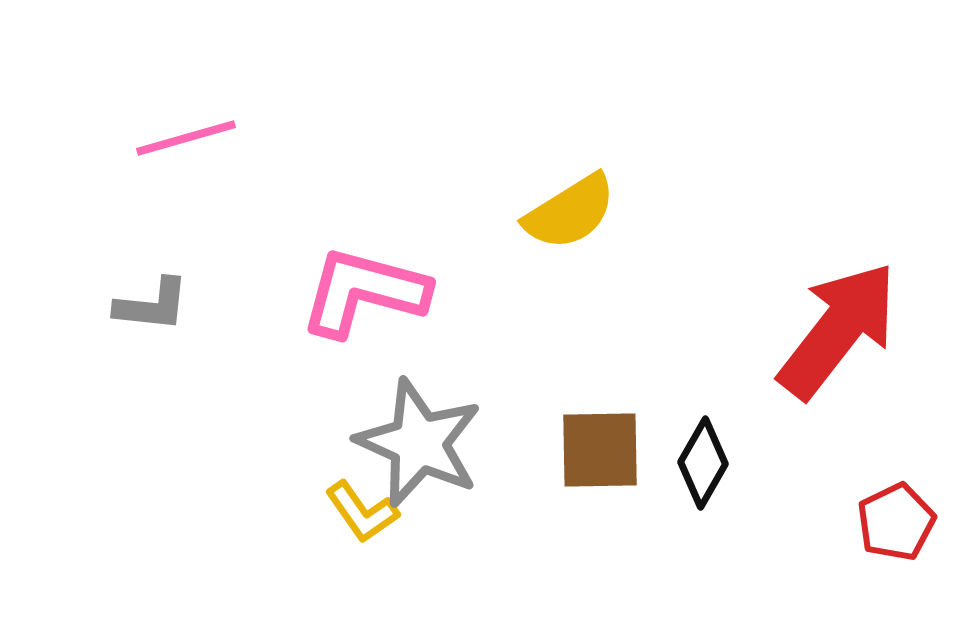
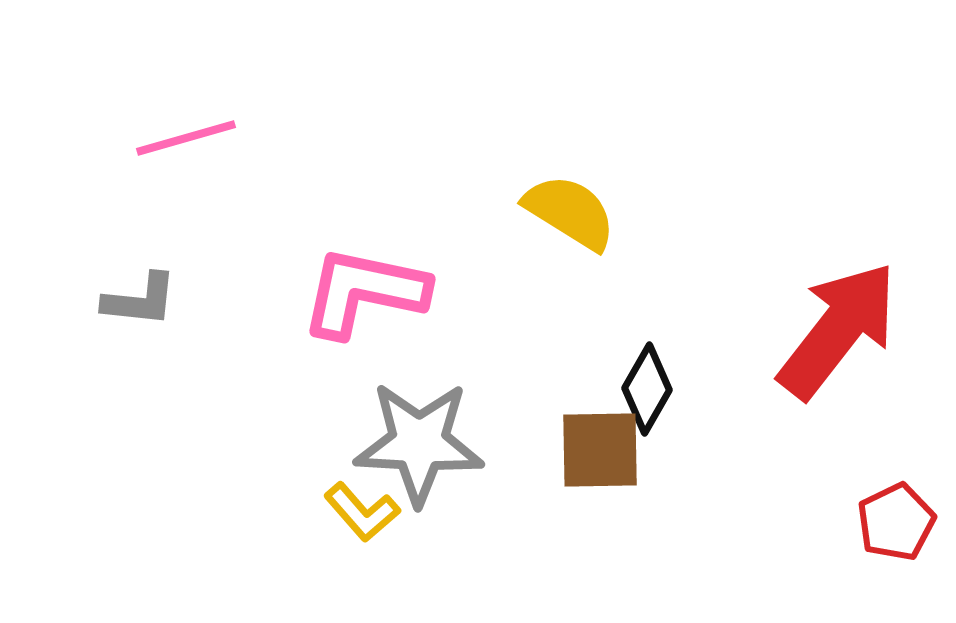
yellow semicircle: rotated 116 degrees counterclockwise
pink L-shape: rotated 3 degrees counterclockwise
gray L-shape: moved 12 px left, 5 px up
gray star: rotated 21 degrees counterclockwise
black diamond: moved 56 px left, 74 px up
yellow L-shape: rotated 6 degrees counterclockwise
